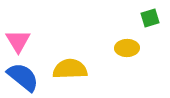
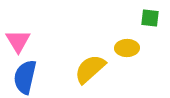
green square: rotated 24 degrees clockwise
yellow semicircle: moved 20 px right; rotated 40 degrees counterclockwise
blue semicircle: moved 2 px right; rotated 116 degrees counterclockwise
